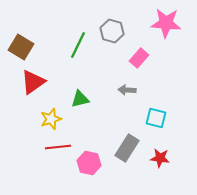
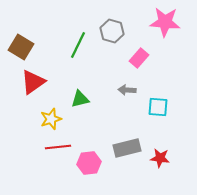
pink star: moved 1 px left, 1 px up
cyan square: moved 2 px right, 11 px up; rotated 10 degrees counterclockwise
gray rectangle: rotated 44 degrees clockwise
pink hexagon: rotated 20 degrees counterclockwise
